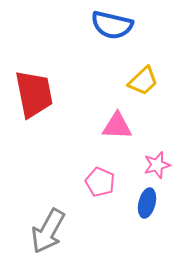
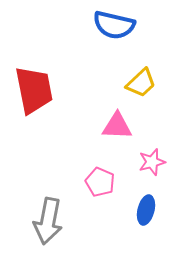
blue semicircle: moved 2 px right
yellow trapezoid: moved 2 px left, 2 px down
red trapezoid: moved 4 px up
pink star: moved 5 px left, 3 px up
blue ellipse: moved 1 px left, 7 px down
gray arrow: moved 10 px up; rotated 18 degrees counterclockwise
